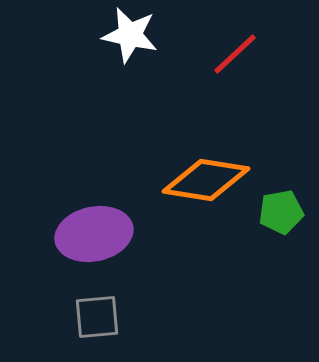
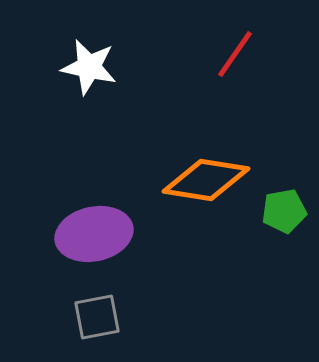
white star: moved 41 px left, 32 px down
red line: rotated 12 degrees counterclockwise
green pentagon: moved 3 px right, 1 px up
gray square: rotated 6 degrees counterclockwise
